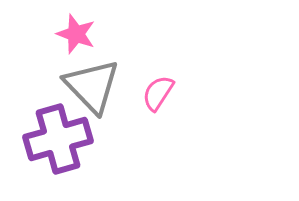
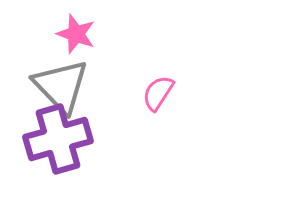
gray triangle: moved 31 px left
